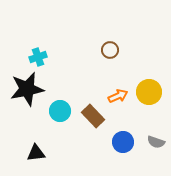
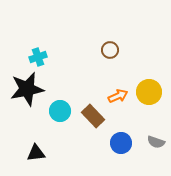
blue circle: moved 2 px left, 1 px down
